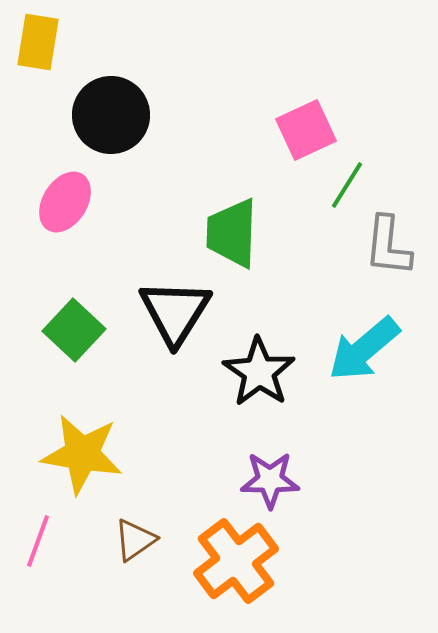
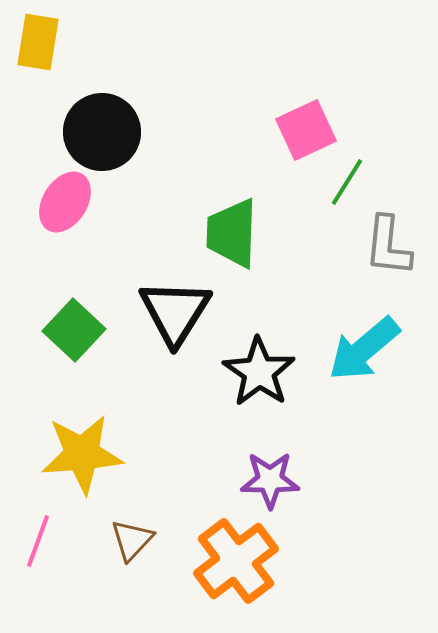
black circle: moved 9 px left, 17 px down
green line: moved 3 px up
yellow star: rotated 14 degrees counterclockwise
brown triangle: moved 3 px left; rotated 12 degrees counterclockwise
